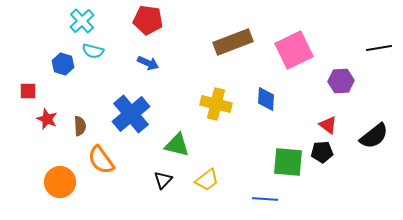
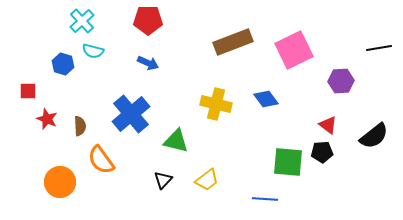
red pentagon: rotated 8 degrees counterclockwise
blue diamond: rotated 40 degrees counterclockwise
green triangle: moved 1 px left, 4 px up
